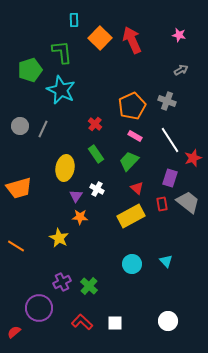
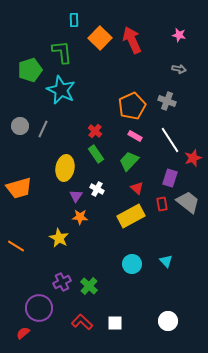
gray arrow: moved 2 px left, 1 px up; rotated 40 degrees clockwise
red cross: moved 7 px down
red semicircle: moved 9 px right, 1 px down
